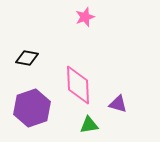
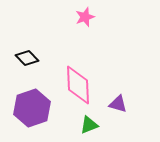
black diamond: rotated 35 degrees clockwise
green triangle: rotated 12 degrees counterclockwise
